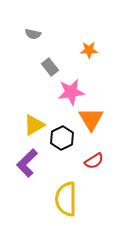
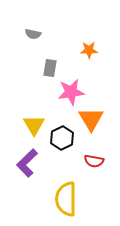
gray rectangle: moved 1 px down; rotated 48 degrees clockwise
yellow triangle: rotated 30 degrees counterclockwise
red semicircle: rotated 42 degrees clockwise
